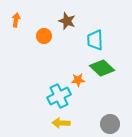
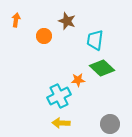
cyan trapezoid: rotated 10 degrees clockwise
